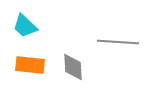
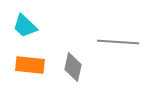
gray diamond: rotated 16 degrees clockwise
